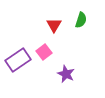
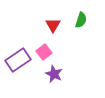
red triangle: moved 1 px left
purple star: moved 12 px left
